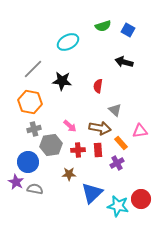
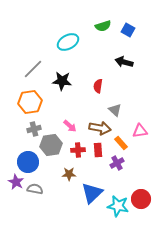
orange hexagon: rotated 20 degrees counterclockwise
